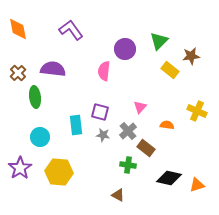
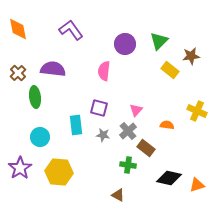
purple circle: moved 5 px up
pink triangle: moved 4 px left, 3 px down
purple square: moved 1 px left, 4 px up
